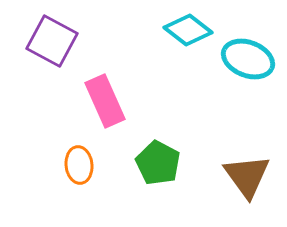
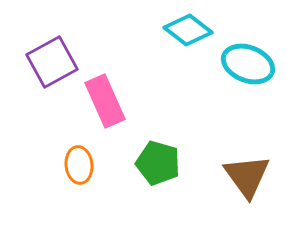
purple square: moved 21 px down; rotated 33 degrees clockwise
cyan ellipse: moved 5 px down
green pentagon: rotated 12 degrees counterclockwise
